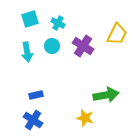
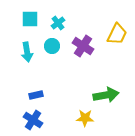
cyan square: rotated 18 degrees clockwise
cyan cross: rotated 24 degrees clockwise
yellow star: rotated 12 degrees counterclockwise
